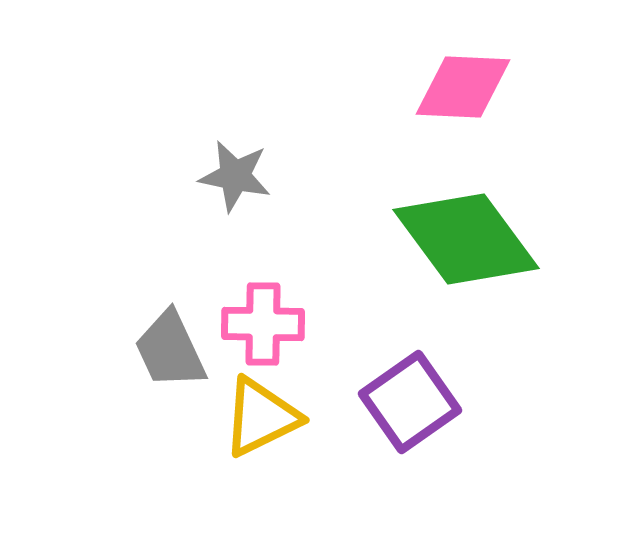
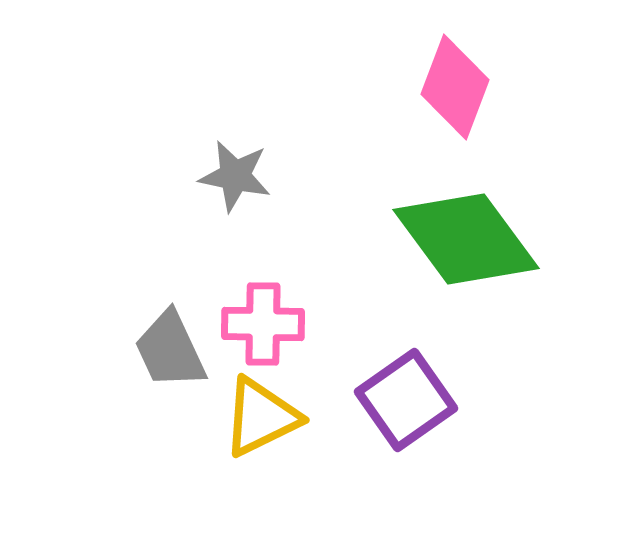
pink diamond: moved 8 px left; rotated 72 degrees counterclockwise
purple square: moved 4 px left, 2 px up
